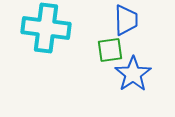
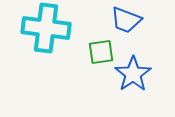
blue trapezoid: rotated 112 degrees clockwise
green square: moved 9 px left, 2 px down
